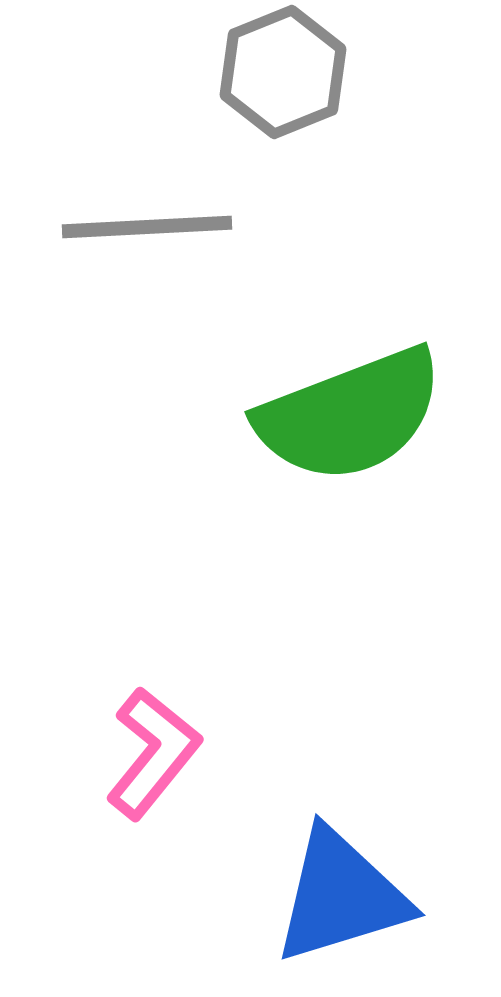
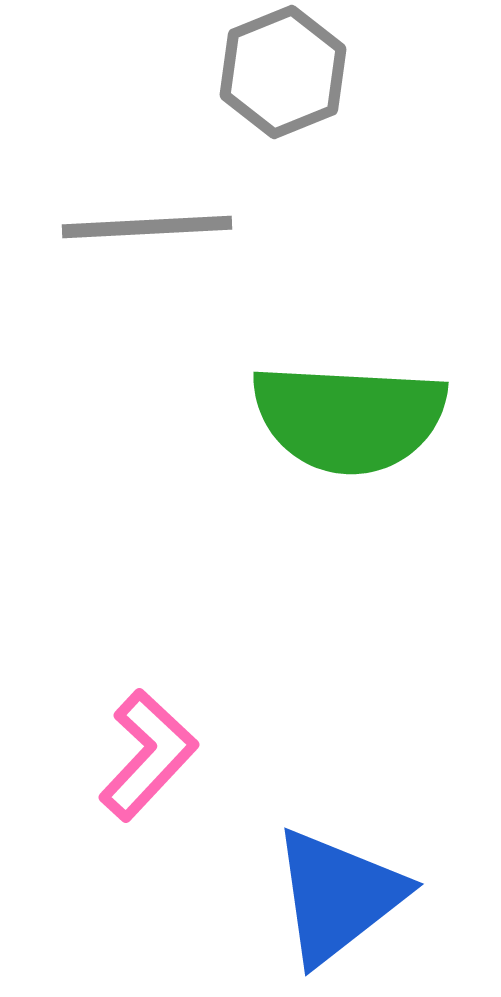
green semicircle: moved 1 px left, 3 px down; rotated 24 degrees clockwise
pink L-shape: moved 5 px left, 2 px down; rotated 4 degrees clockwise
blue triangle: moved 3 px left; rotated 21 degrees counterclockwise
